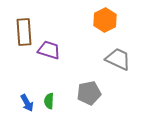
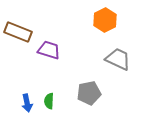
brown rectangle: moved 6 px left; rotated 64 degrees counterclockwise
blue arrow: rotated 18 degrees clockwise
